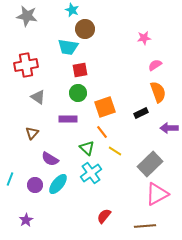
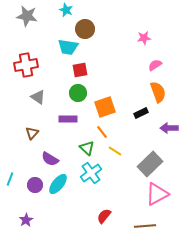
cyan star: moved 6 px left
